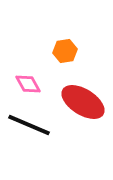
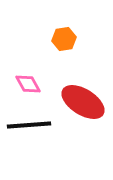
orange hexagon: moved 1 px left, 12 px up
black line: rotated 27 degrees counterclockwise
